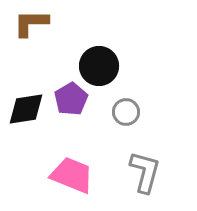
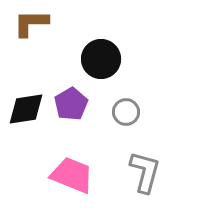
black circle: moved 2 px right, 7 px up
purple pentagon: moved 5 px down
